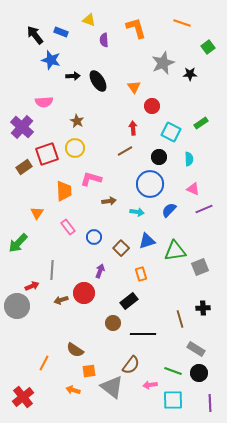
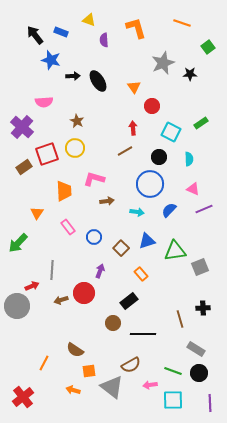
pink L-shape at (91, 179): moved 3 px right
brown arrow at (109, 201): moved 2 px left
orange rectangle at (141, 274): rotated 24 degrees counterclockwise
brown semicircle at (131, 365): rotated 24 degrees clockwise
